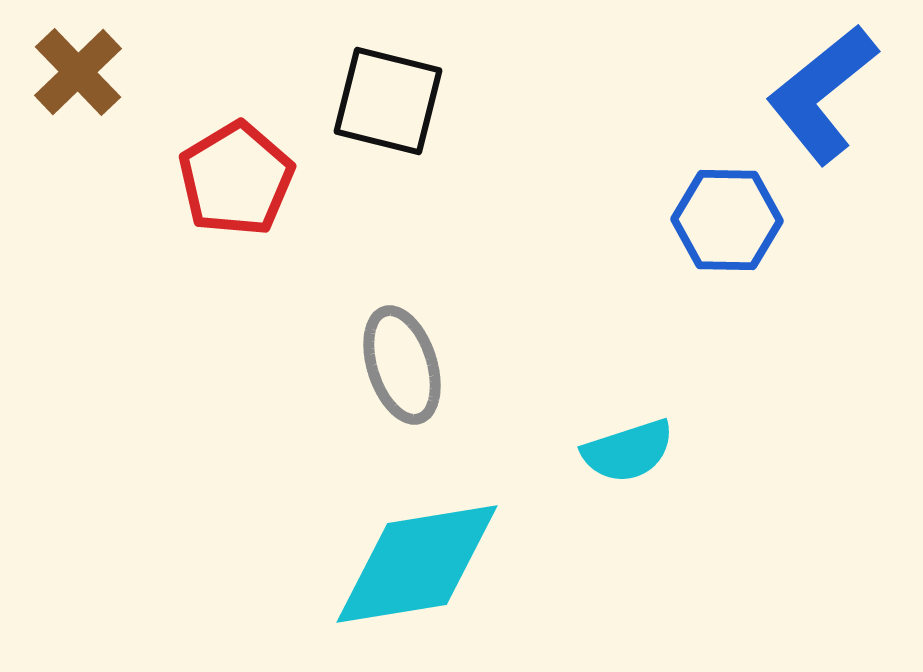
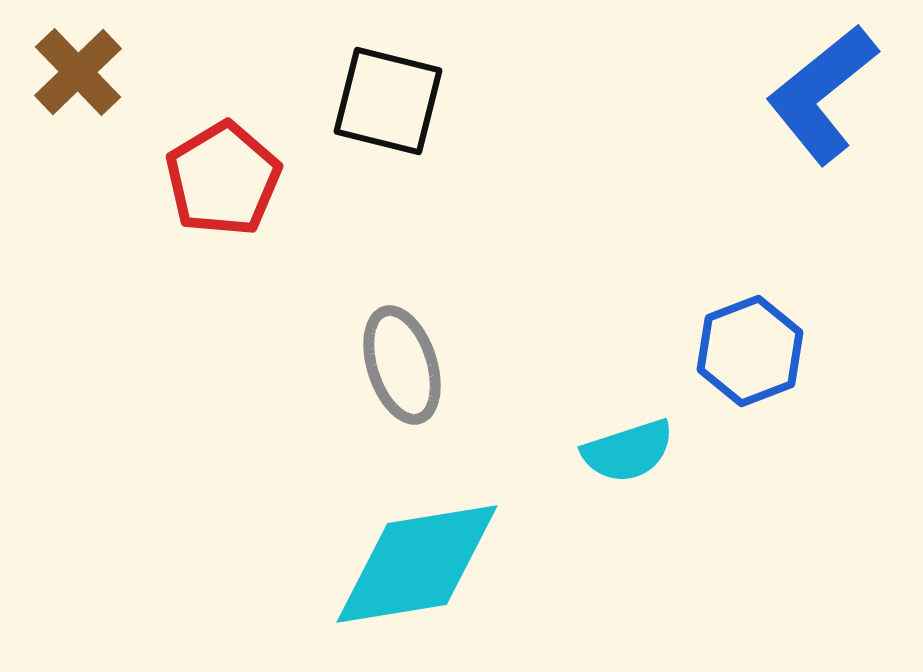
red pentagon: moved 13 px left
blue hexagon: moved 23 px right, 131 px down; rotated 22 degrees counterclockwise
